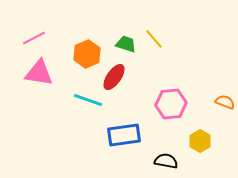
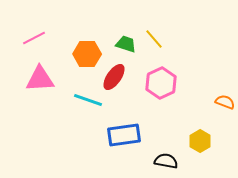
orange hexagon: rotated 24 degrees clockwise
pink triangle: moved 1 px right, 6 px down; rotated 12 degrees counterclockwise
pink hexagon: moved 10 px left, 21 px up; rotated 20 degrees counterclockwise
